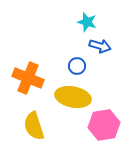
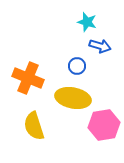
yellow ellipse: moved 1 px down
